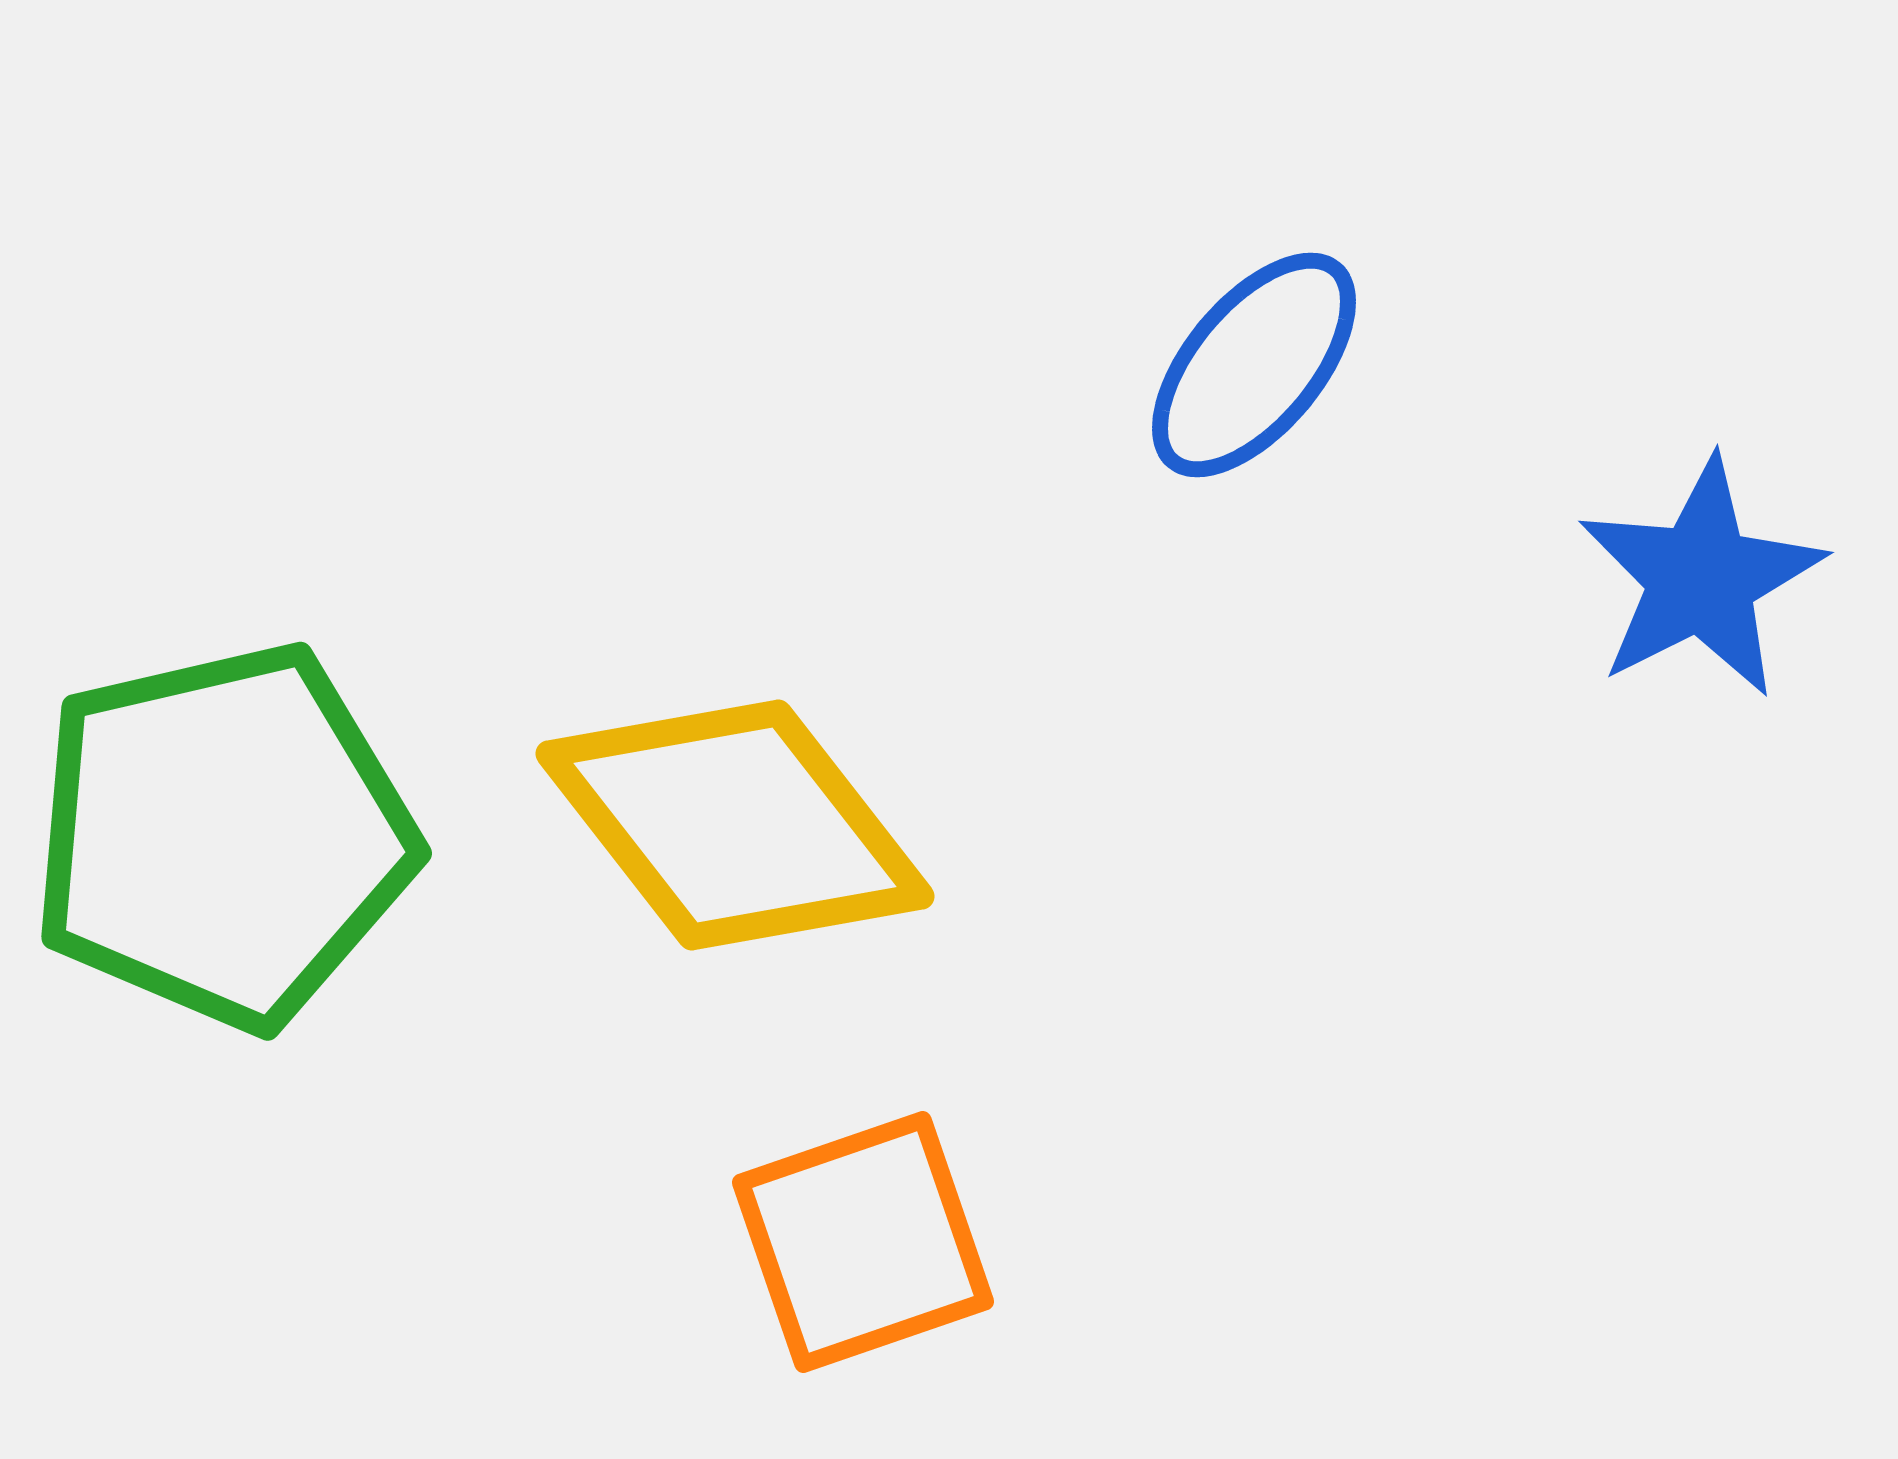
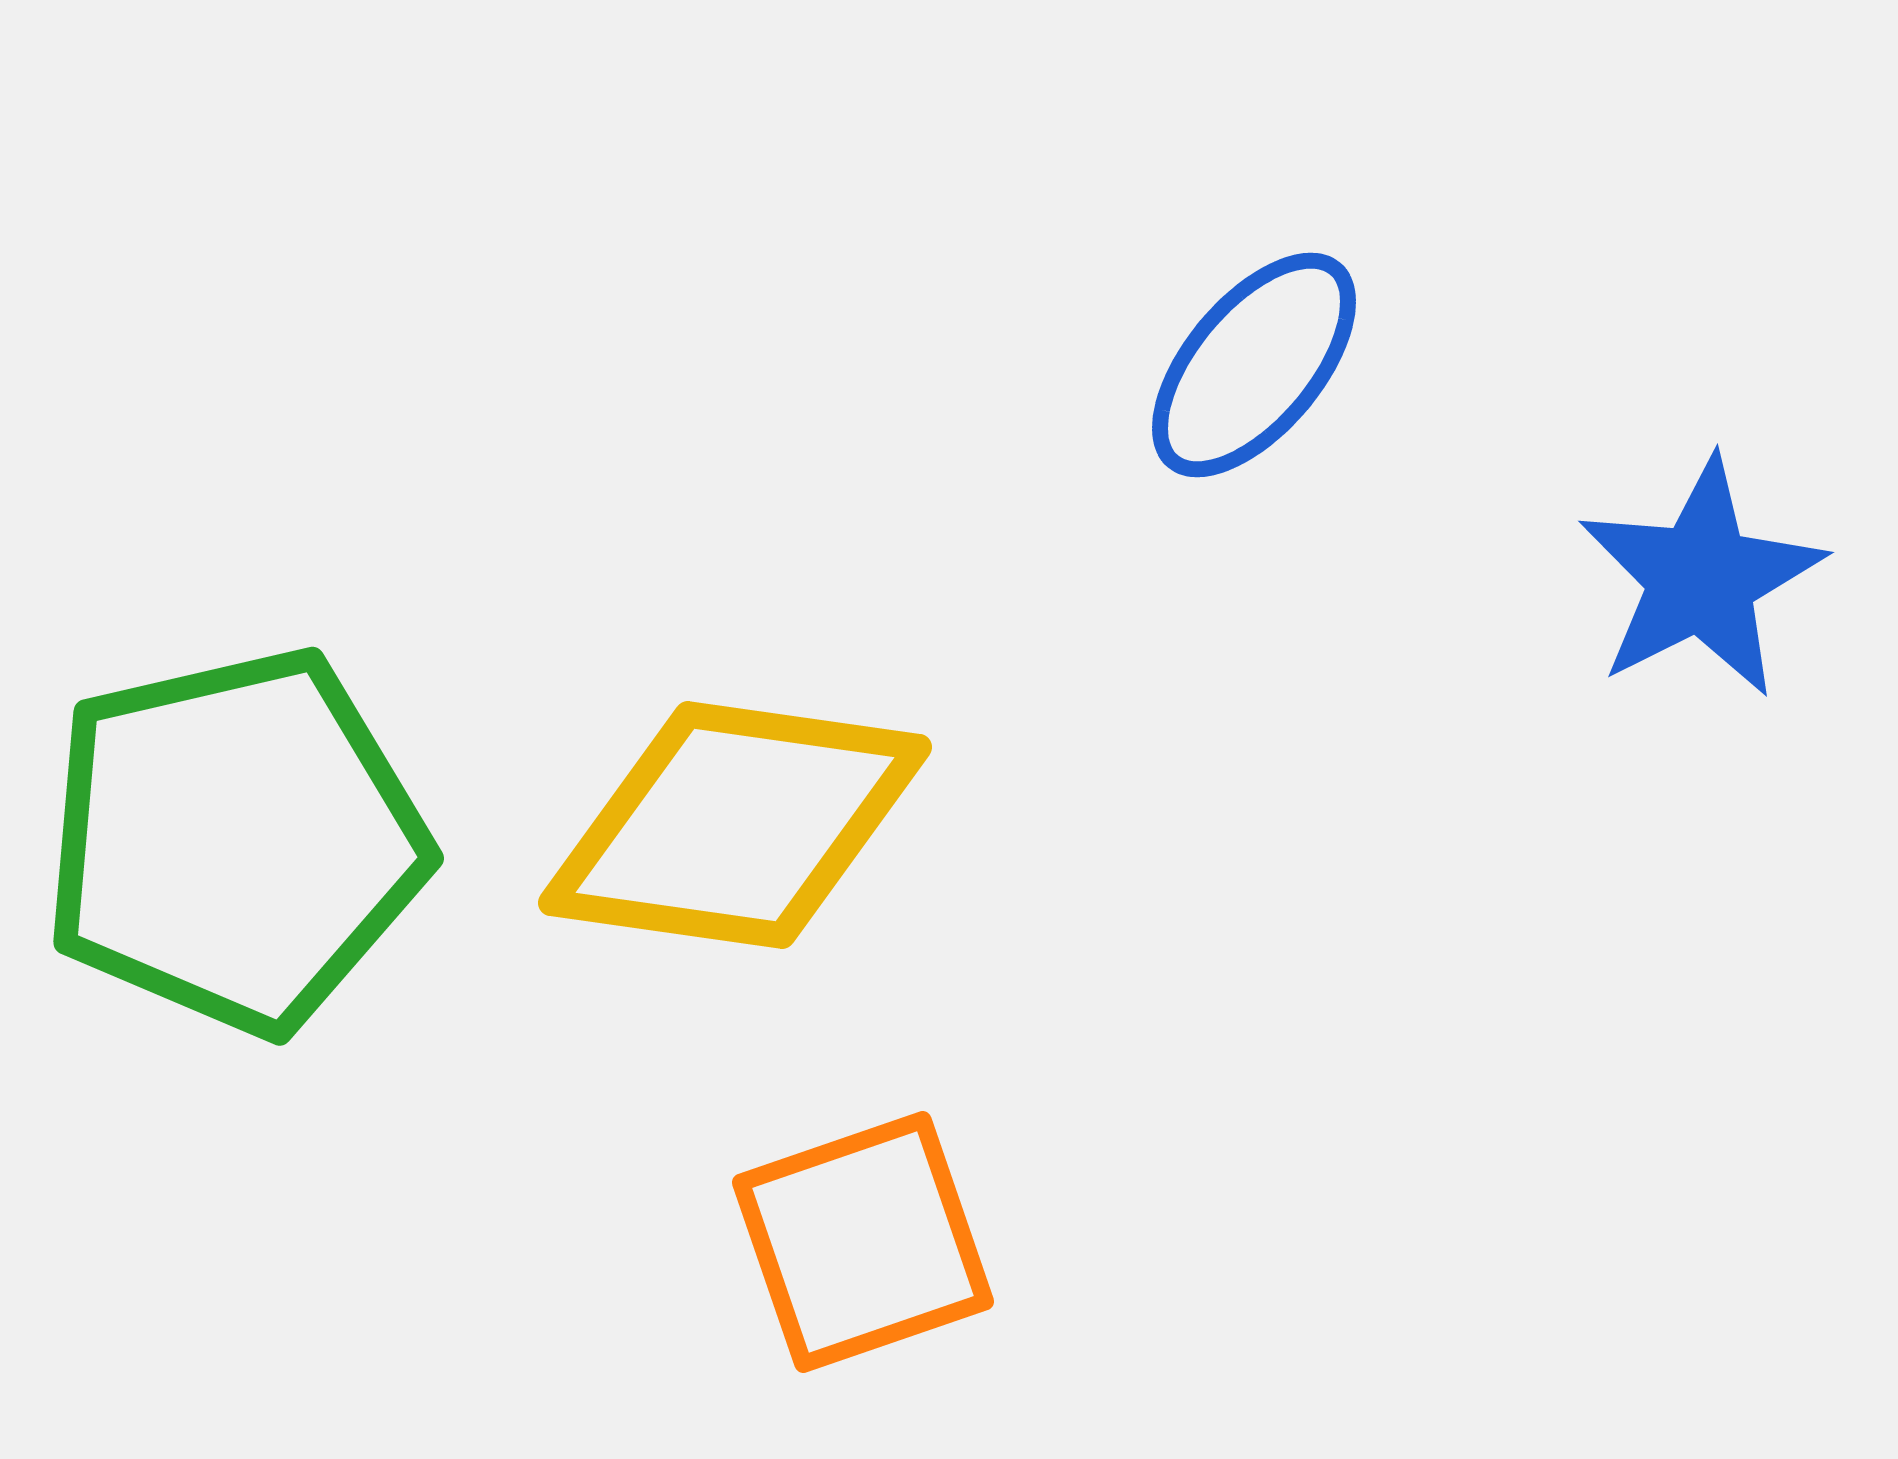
yellow diamond: rotated 44 degrees counterclockwise
green pentagon: moved 12 px right, 5 px down
